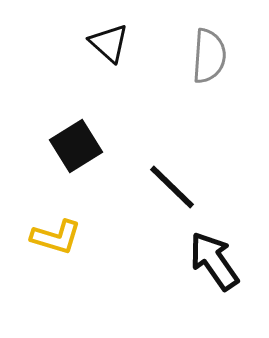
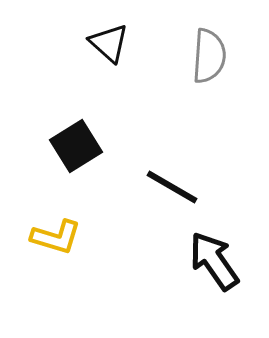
black line: rotated 14 degrees counterclockwise
